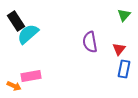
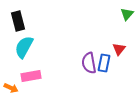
green triangle: moved 3 px right, 1 px up
black rectangle: moved 2 px right; rotated 18 degrees clockwise
cyan semicircle: moved 4 px left, 13 px down; rotated 20 degrees counterclockwise
purple semicircle: moved 1 px left, 21 px down
blue rectangle: moved 20 px left, 6 px up
orange arrow: moved 3 px left, 2 px down
